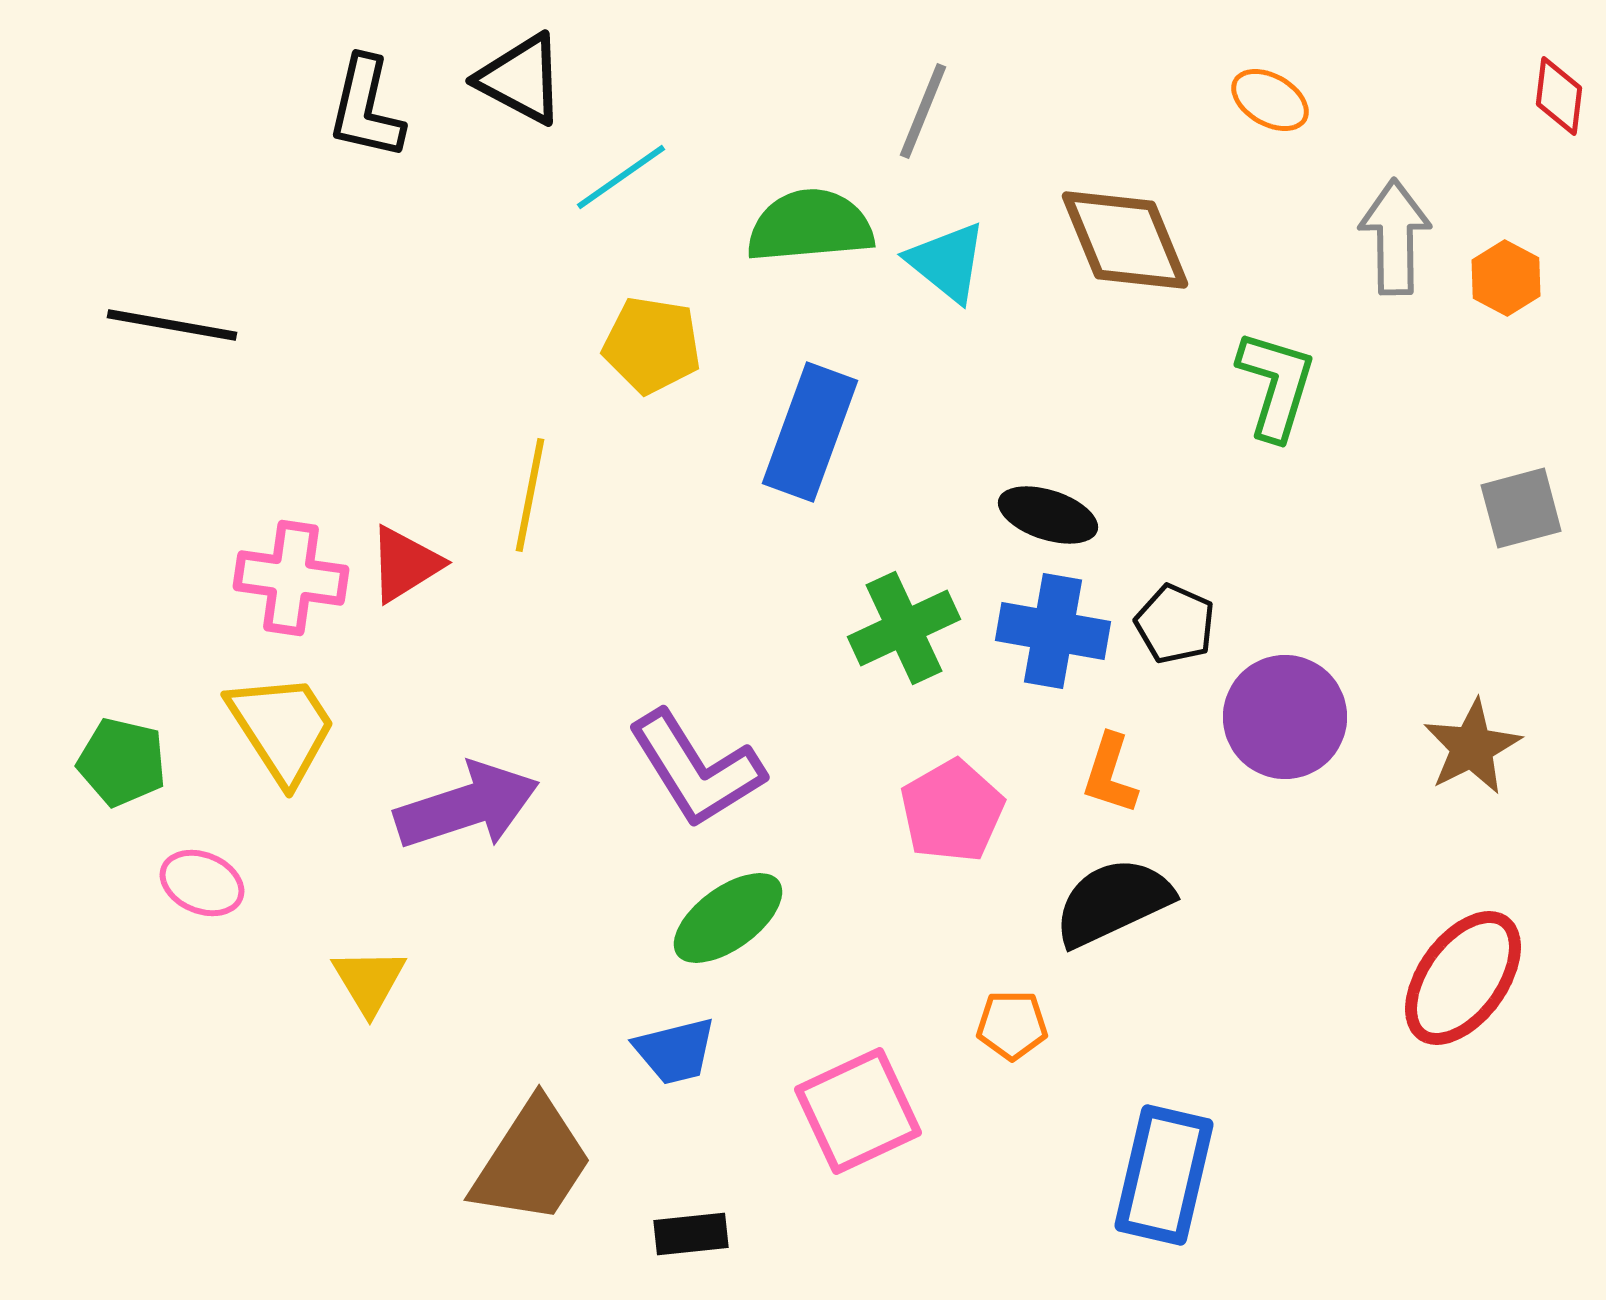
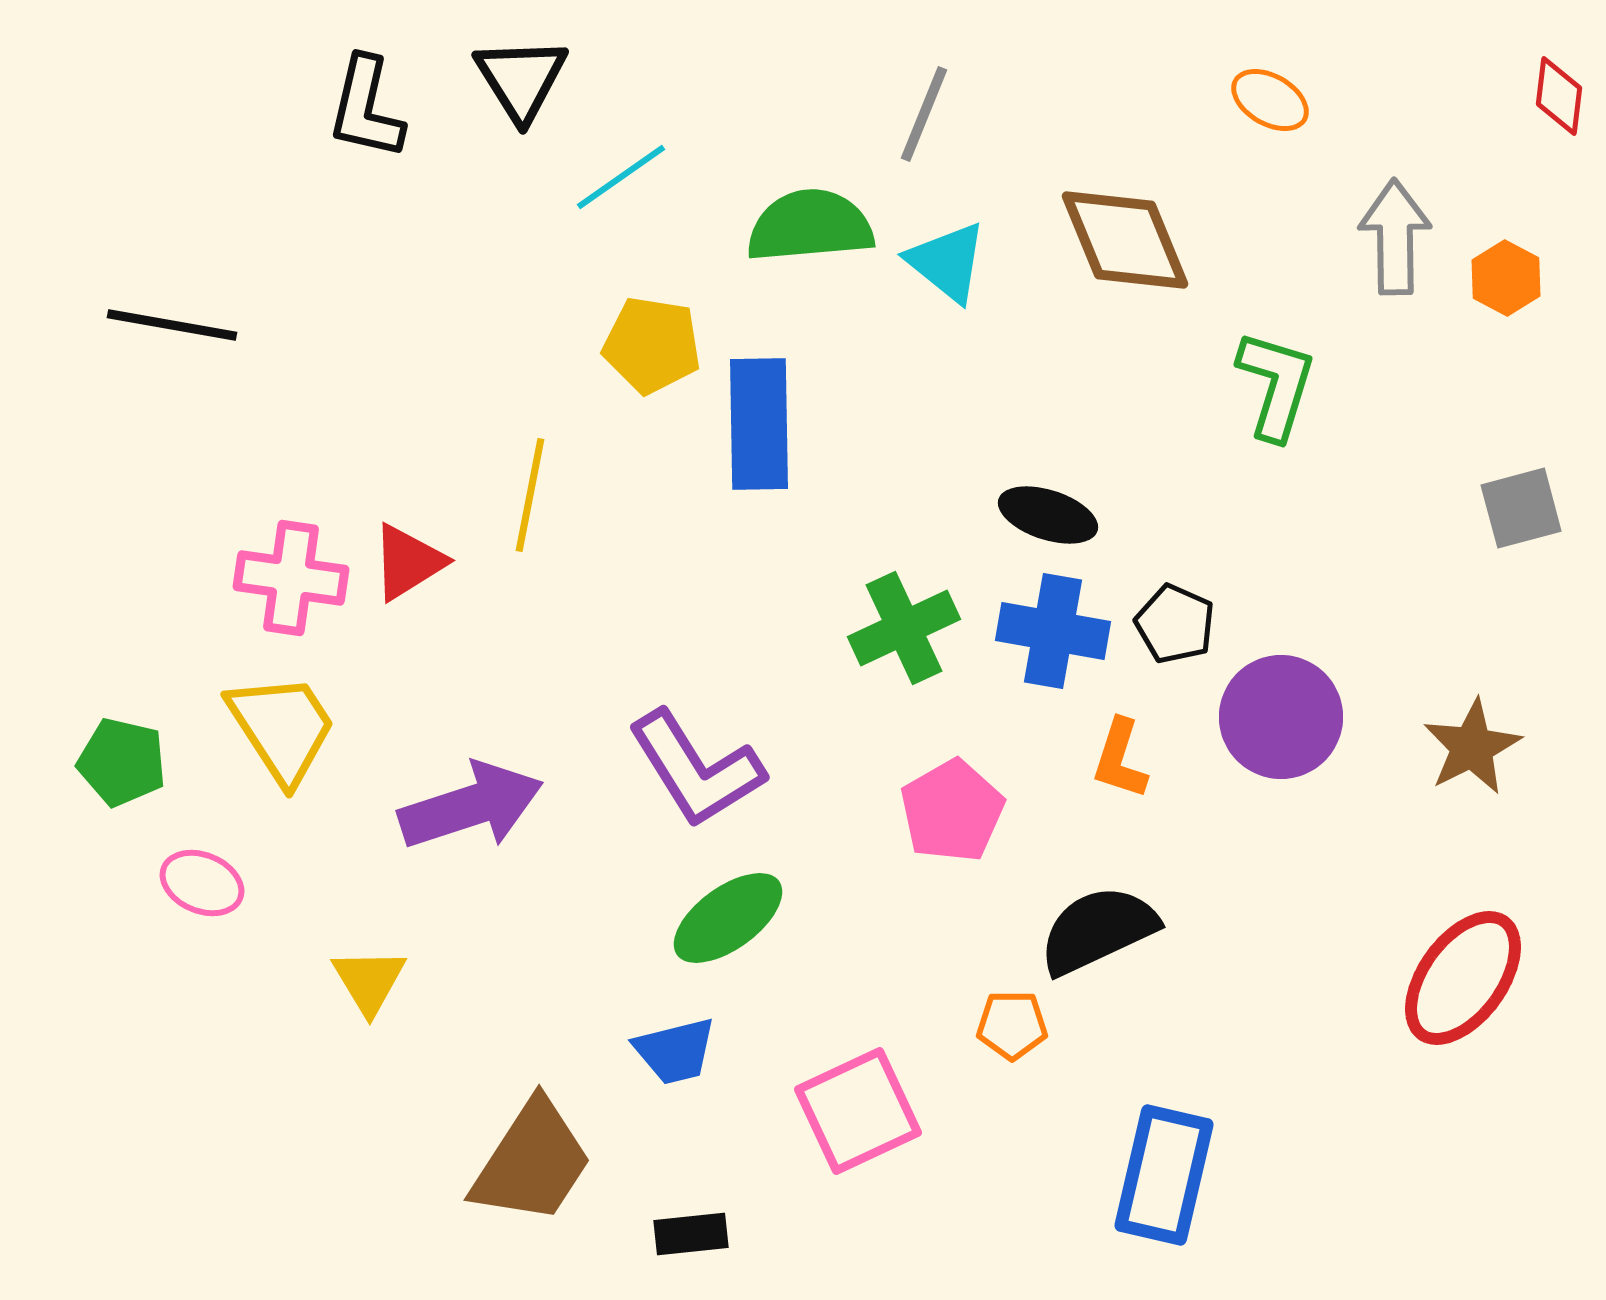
black triangle at (521, 79): rotated 30 degrees clockwise
gray line at (923, 111): moved 1 px right, 3 px down
blue rectangle at (810, 432): moved 51 px left, 8 px up; rotated 21 degrees counterclockwise
red triangle at (405, 564): moved 3 px right, 2 px up
purple circle at (1285, 717): moved 4 px left
orange L-shape at (1110, 774): moved 10 px right, 15 px up
purple arrow at (467, 806): moved 4 px right
black semicircle at (1113, 902): moved 15 px left, 28 px down
